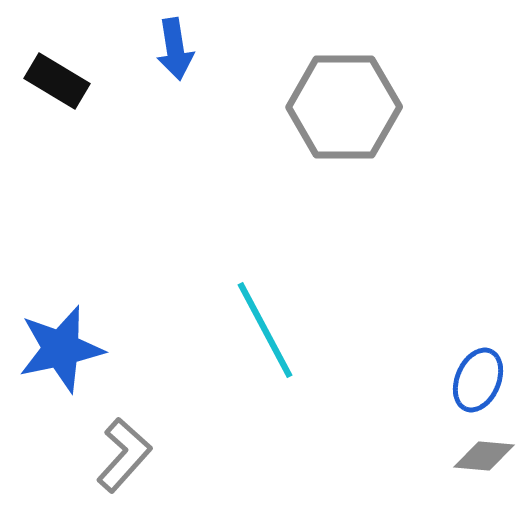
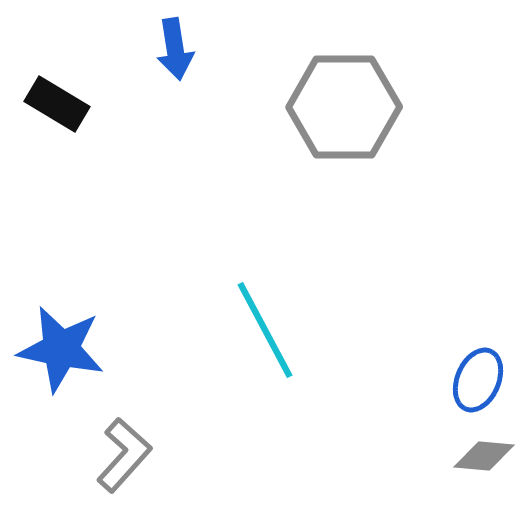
black rectangle: moved 23 px down
blue star: rotated 24 degrees clockwise
